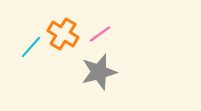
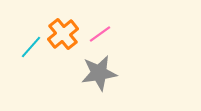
orange cross: rotated 20 degrees clockwise
gray star: moved 1 px down; rotated 6 degrees clockwise
